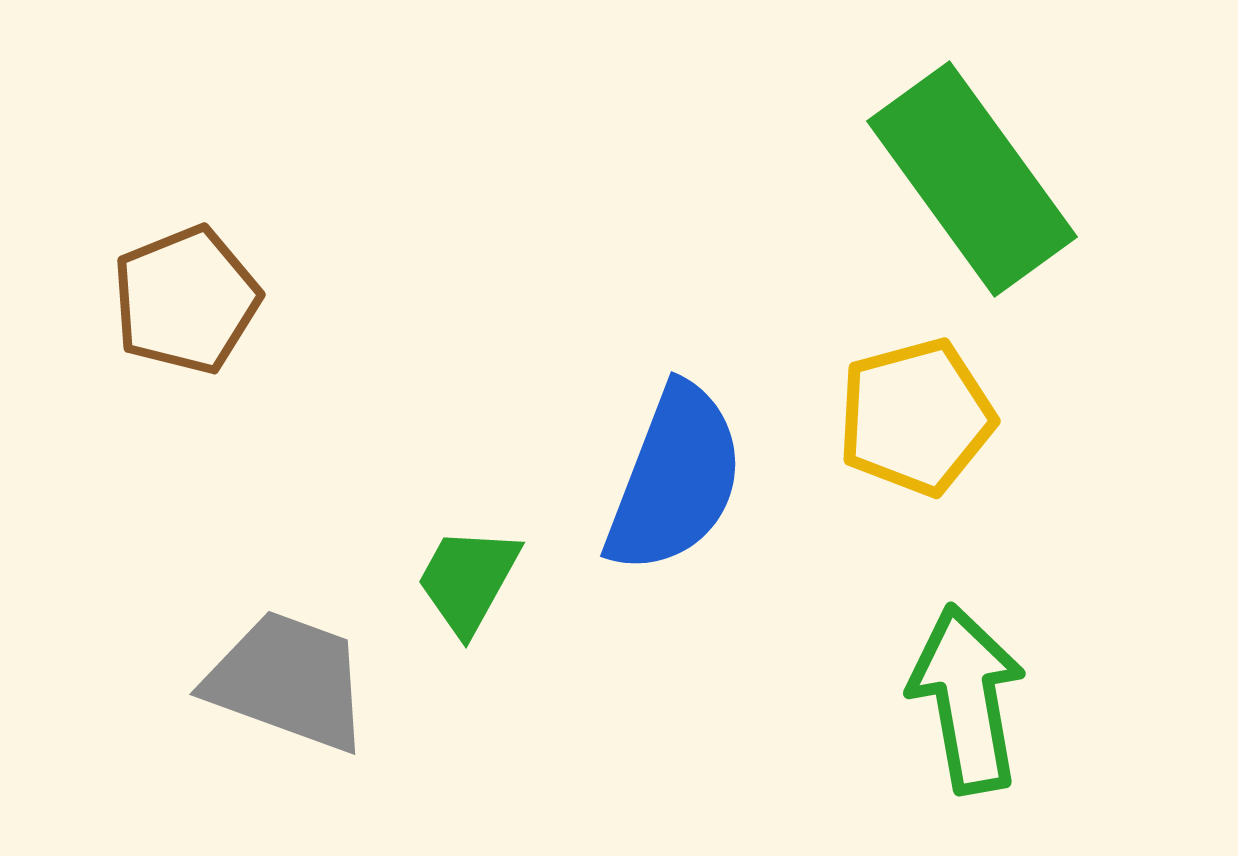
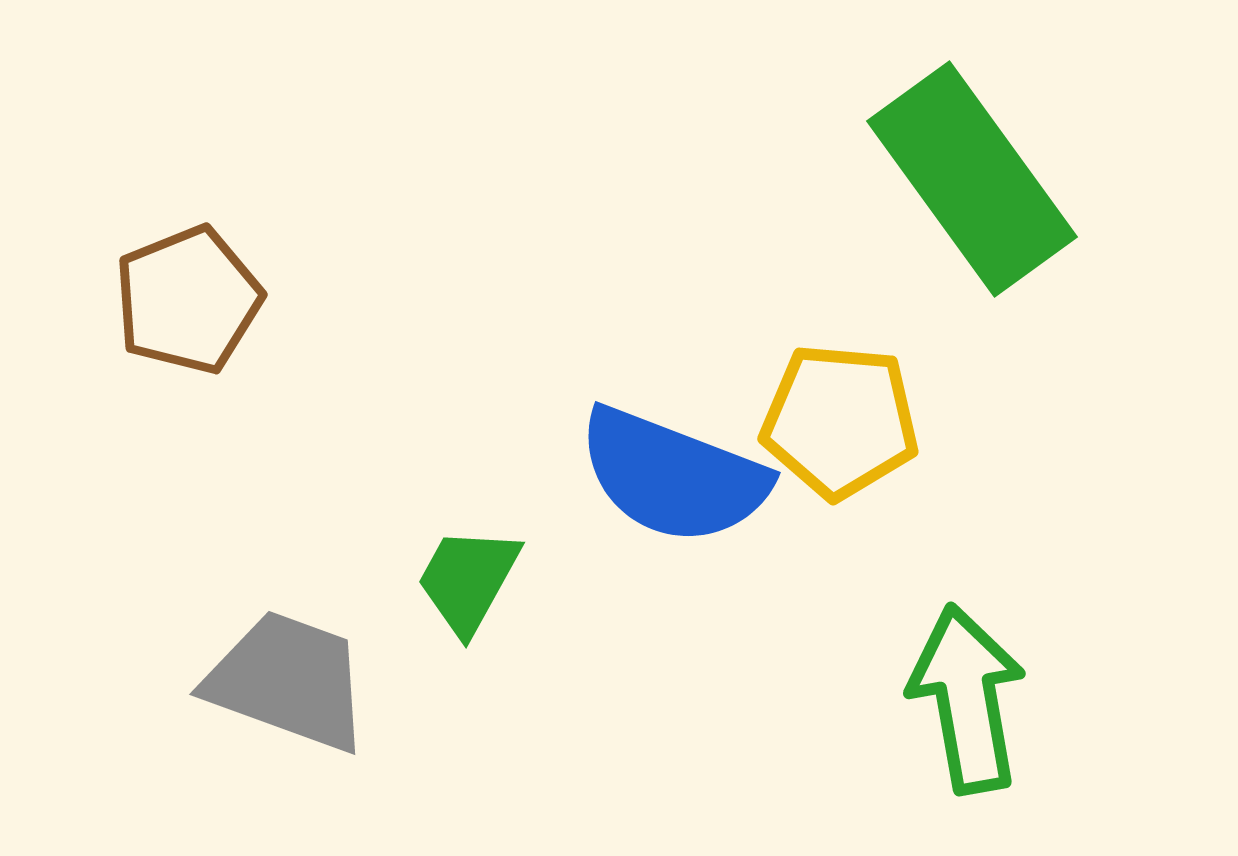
brown pentagon: moved 2 px right
yellow pentagon: moved 76 px left, 4 px down; rotated 20 degrees clockwise
blue semicircle: moved 2 px left, 3 px up; rotated 90 degrees clockwise
